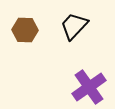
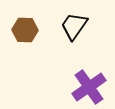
black trapezoid: rotated 8 degrees counterclockwise
